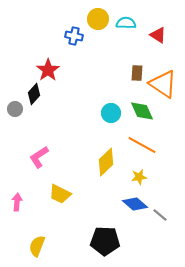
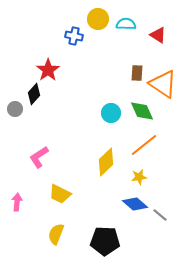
cyan semicircle: moved 1 px down
orange line: moved 2 px right; rotated 68 degrees counterclockwise
yellow semicircle: moved 19 px right, 12 px up
